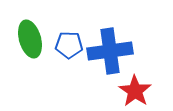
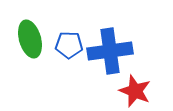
red star: rotated 12 degrees counterclockwise
